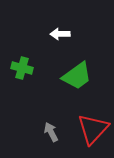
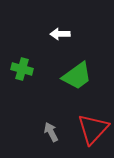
green cross: moved 1 px down
